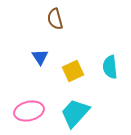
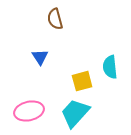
yellow square: moved 9 px right, 10 px down; rotated 10 degrees clockwise
